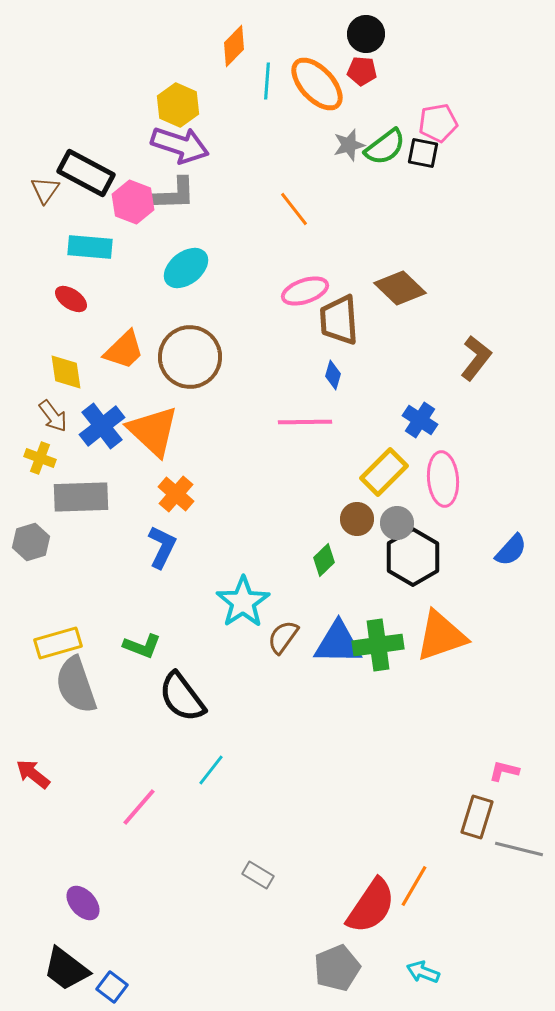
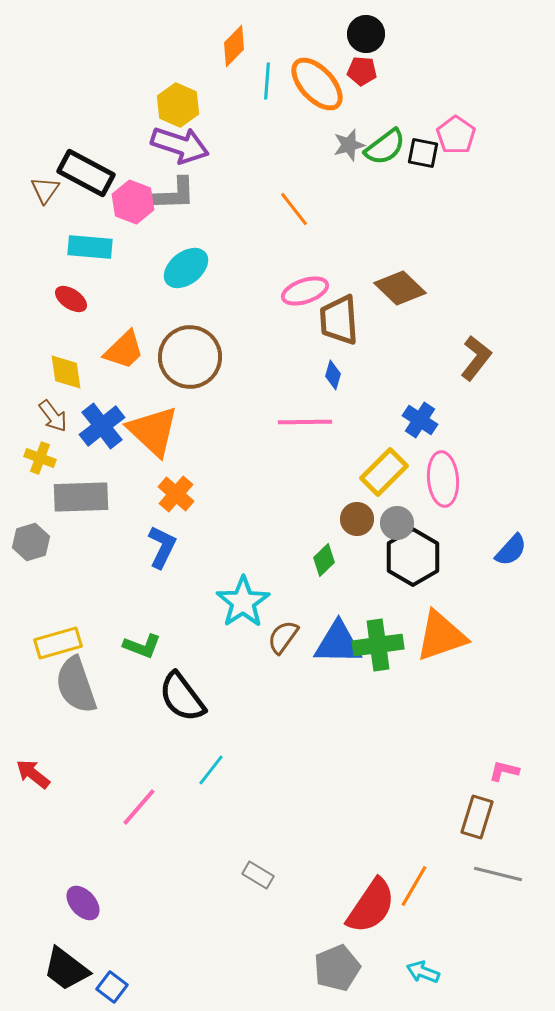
pink pentagon at (438, 123): moved 18 px right, 12 px down; rotated 27 degrees counterclockwise
gray line at (519, 849): moved 21 px left, 25 px down
